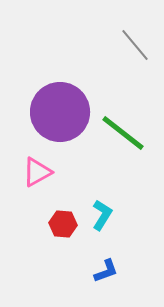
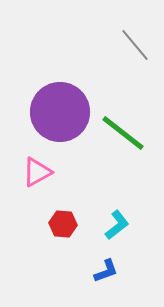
cyan L-shape: moved 15 px right, 10 px down; rotated 20 degrees clockwise
